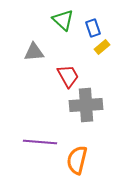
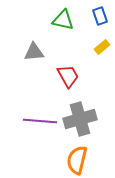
green triangle: rotated 30 degrees counterclockwise
blue rectangle: moved 7 px right, 12 px up
gray cross: moved 6 px left, 14 px down; rotated 12 degrees counterclockwise
purple line: moved 21 px up
